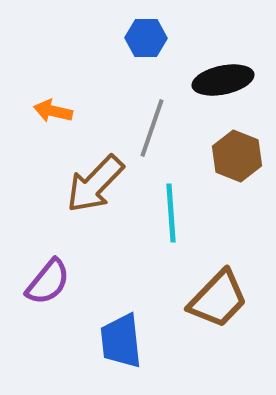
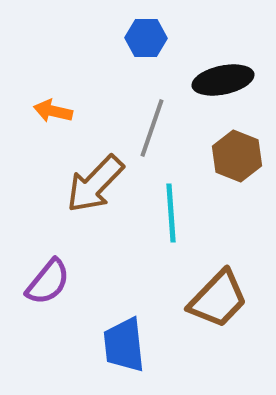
blue trapezoid: moved 3 px right, 4 px down
